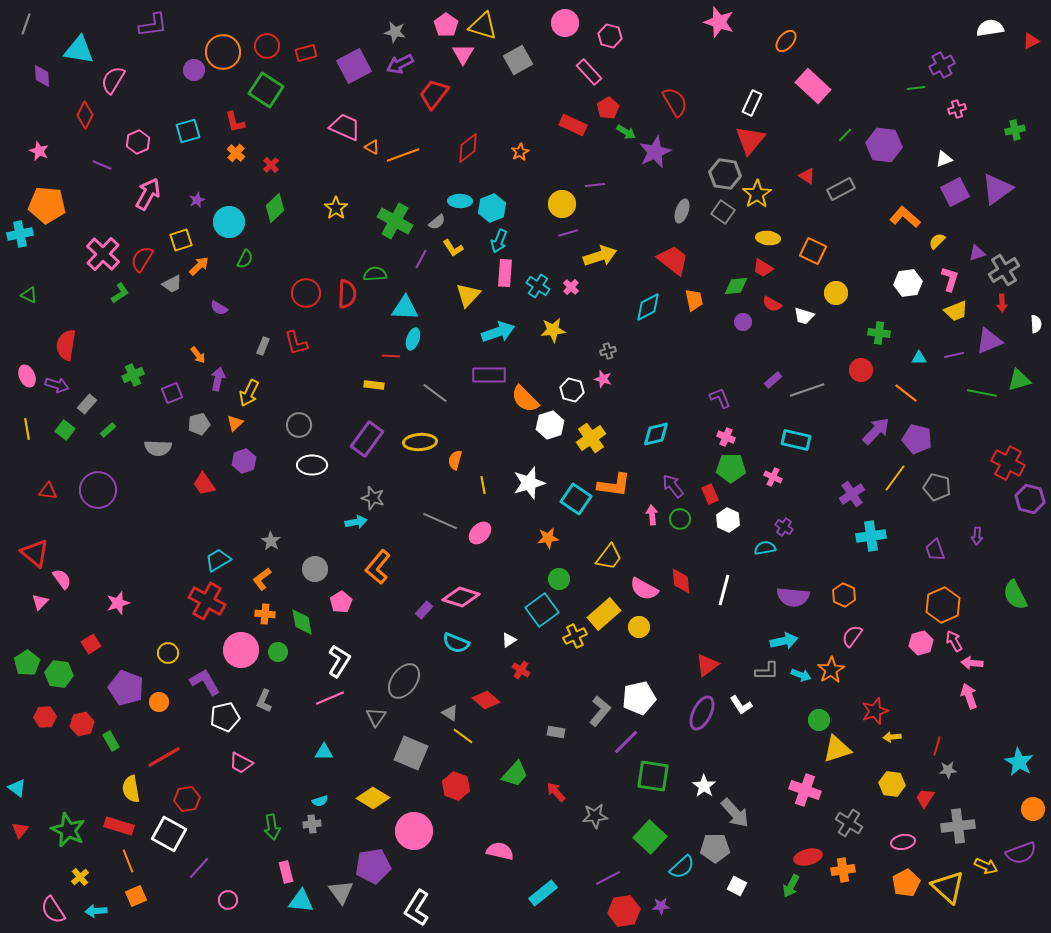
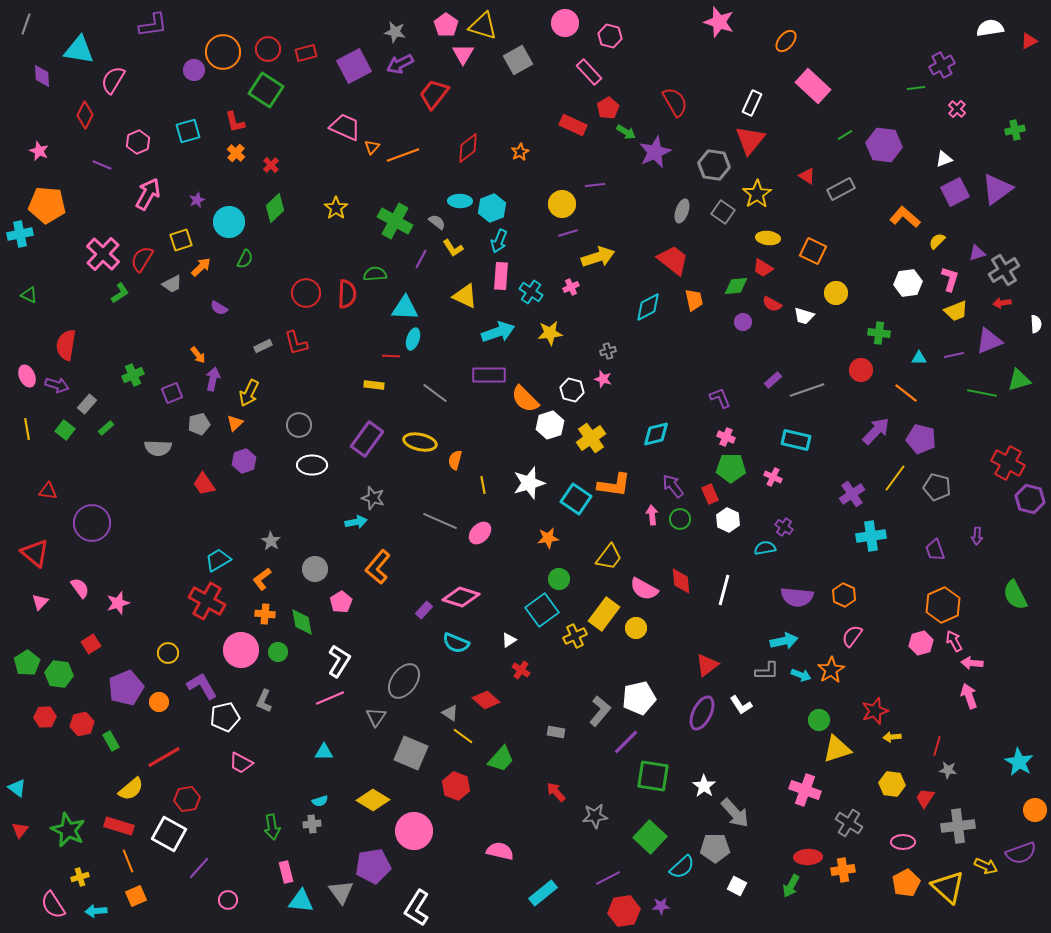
red triangle at (1031, 41): moved 2 px left
red circle at (267, 46): moved 1 px right, 3 px down
pink cross at (957, 109): rotated 30 degrees counterclockwise
green line at (845, 135): rotated 14 degrees clockwise
orange triangle at (372, 147): rotated 42 degrees clockwise
gray hexagon at (725, 174): moved 11 px left, 9 px up
gray semicircle at (437, 222): rotated 102 degrees counterclockwise
yellow arrow at (600, 256): moved 2 px left, 1 px down
orange arrow at (199, 266): moved 2 px right, 1 px down
pink rectangle at (505, 273): moved 4 px left, 3 px down
cyan cross at (538, 286): moved 7 px left, 6 px down
pink cross at (571, 287): rotated 21 degrees clockwise
yellow triangle at (468, 295): moved 3 px left, 1 px down; rotated 48 degrees counterclockwise
red arrow at (1002, 303): rotated 84 degrees clockwise
yellow star at (553, 330): moved 3 px left, 3 px down
gray rectangle at (263, 346): rotated 42 degrees clockwise
purple arrow at (218, 379): moved 5 px left
green rectangle at (108, 430): moved 2 px left, 2 px up
purple pentagon at (917, 439): moved 4 px right
yellow ellipse at (420, 442): rotated 16 degrees clockwise
purple circle at (98, 490): moved 6 px left, 33 px down
pink semicircle at (62, 579): moved 18 px right, 9 px down
purple semicircle at (793, 597): moved 4 px right
yellow rectangle at (604, 614): rotated 12 degrees counterclockwise
yellow circle at (639, 627): moved 3 px left, 1 px down
purple L-shape at (205, 682): moved 3 px left, 4 px down
purple pentagon at (126, 688): rotated 28 degrees clockwise
gray star at (948, 770): rotated 12 degrees clockwise
green trapezoid at (515, 774): moved 14 px left, 15 px up
yellow semicircle at (131, 789): rotated 120 degrees counterclockwise
yellow diamond at (373, 798): moved 2 px down
orange circle at (1033, 809): moved 2 px right, 1 px down
pink ellipse at (903, 842): rotated 10 degrees clockwise
red ellipse at (808, 857): rotated 12 degrees clockwise
yellow cross at (80, 877): rotated 24 degrees clockwise
pink semicircle at (53, 910): moved 5 px up
